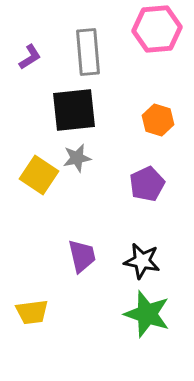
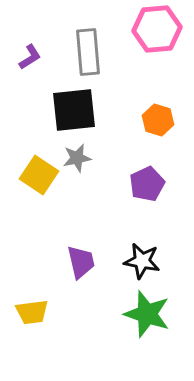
purple trapezoid: moved 1 px left, 6 px down
